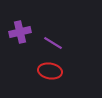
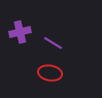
red ellipse: moved 2 px down
